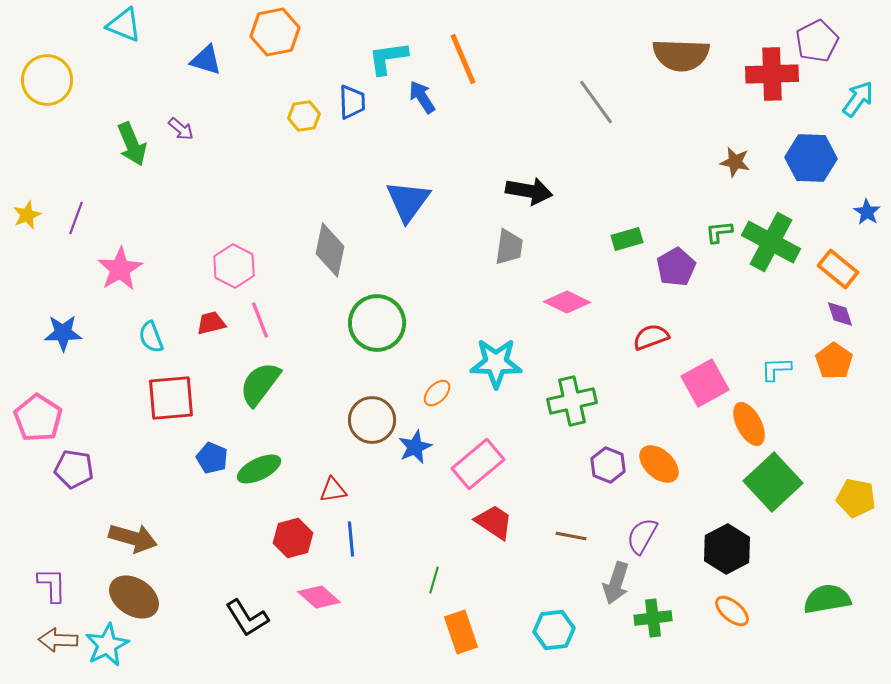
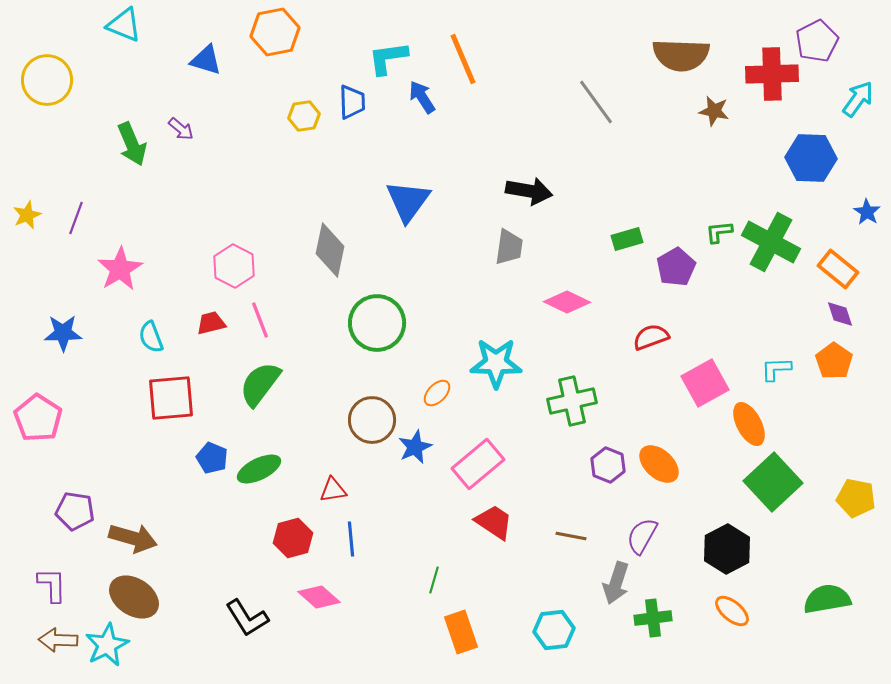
brown star at (735, 162): moved 21 px left, 51 px up
purple pentagon at (74, 469): moved 1 px right, 42 px down
